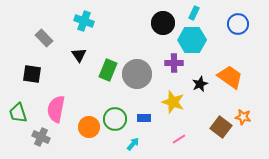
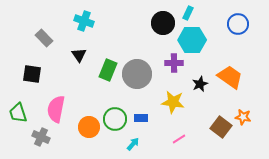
cyan rectangle: moved 6 px left
yellow star: rotated 10 degrees counterclockwise
blue rectangle: moved 3 px left
